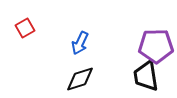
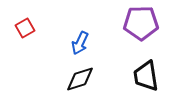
purple pentagon: moved 15 px left, 23 px up
